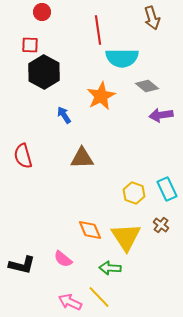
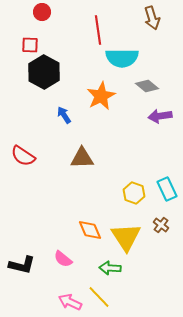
purple arrow: moved 1 px left, 1 px down
red semicircle: rotated 40 degrees counterclockwise
